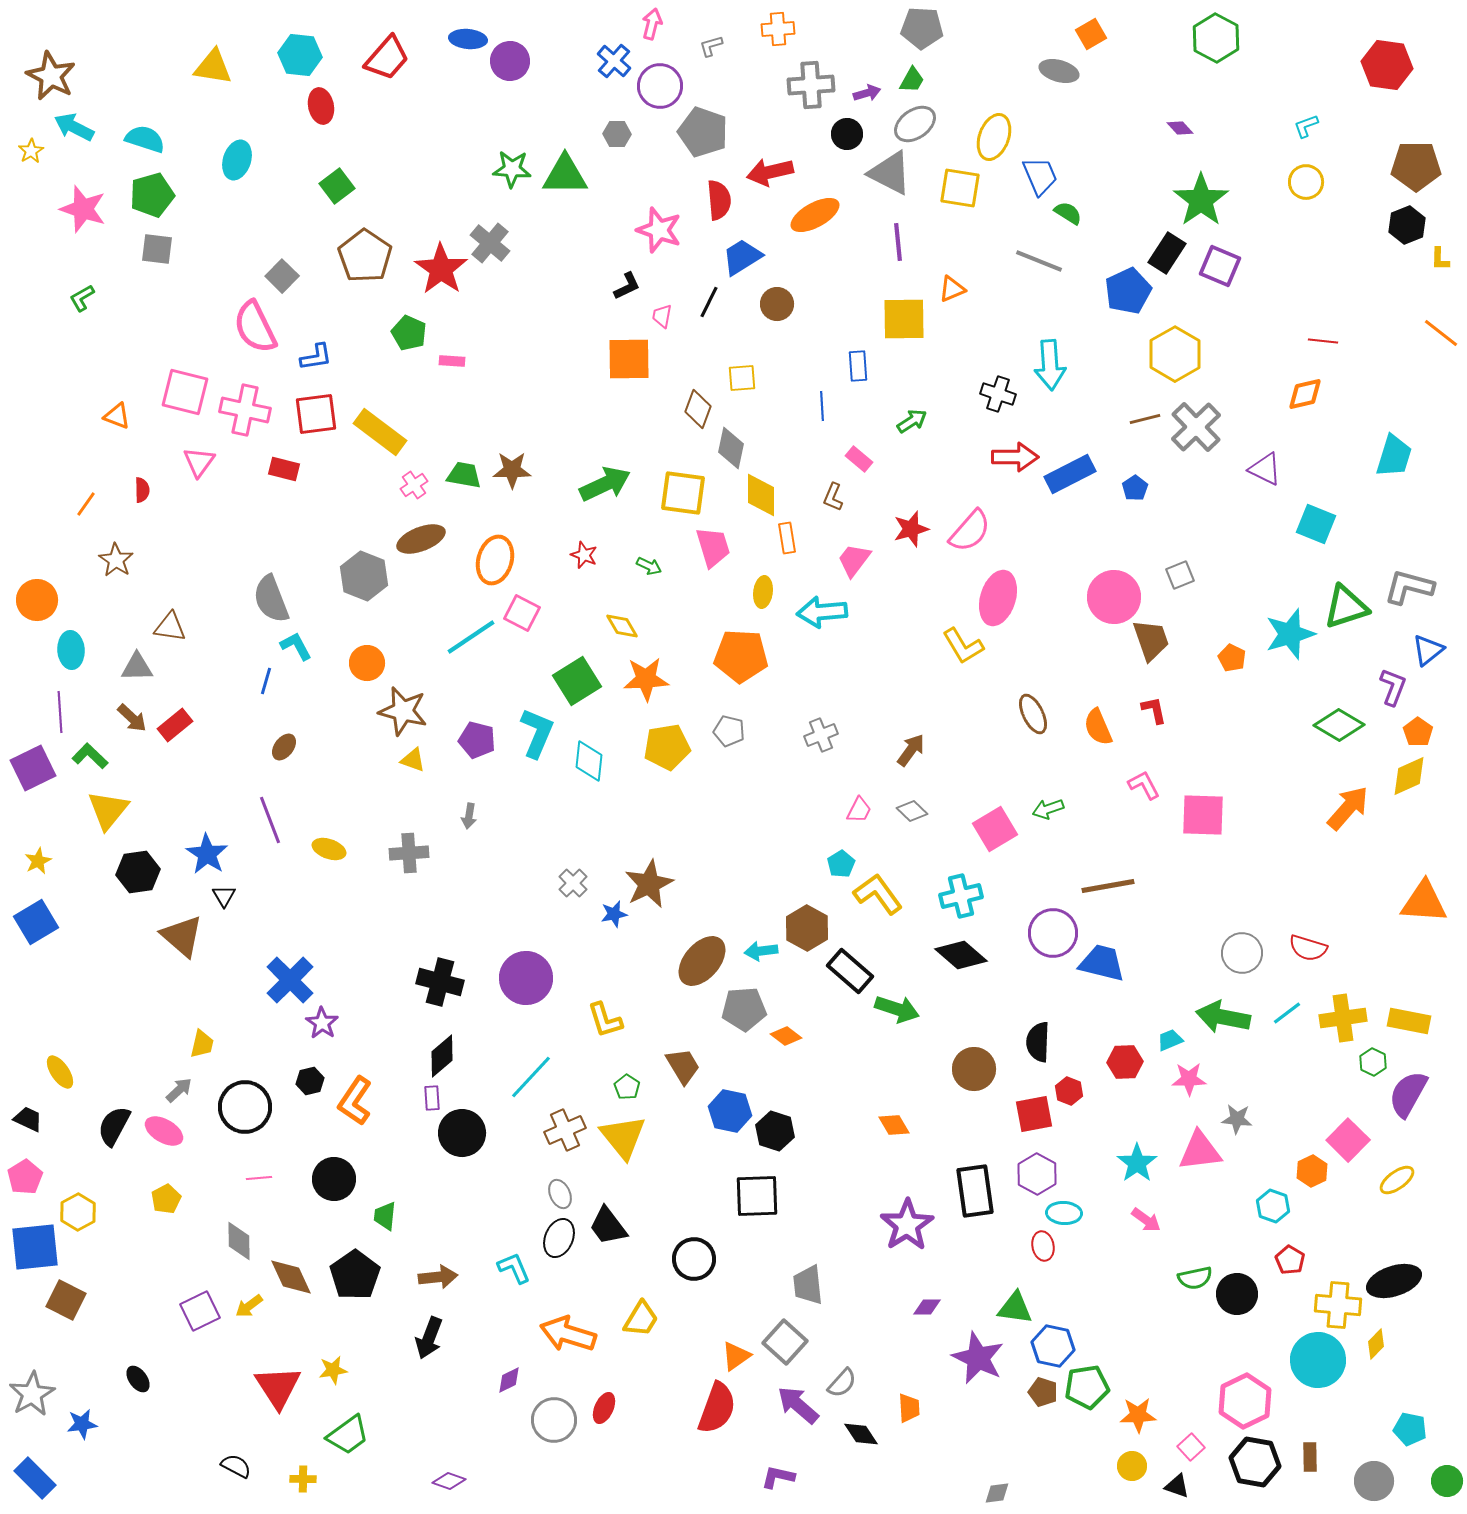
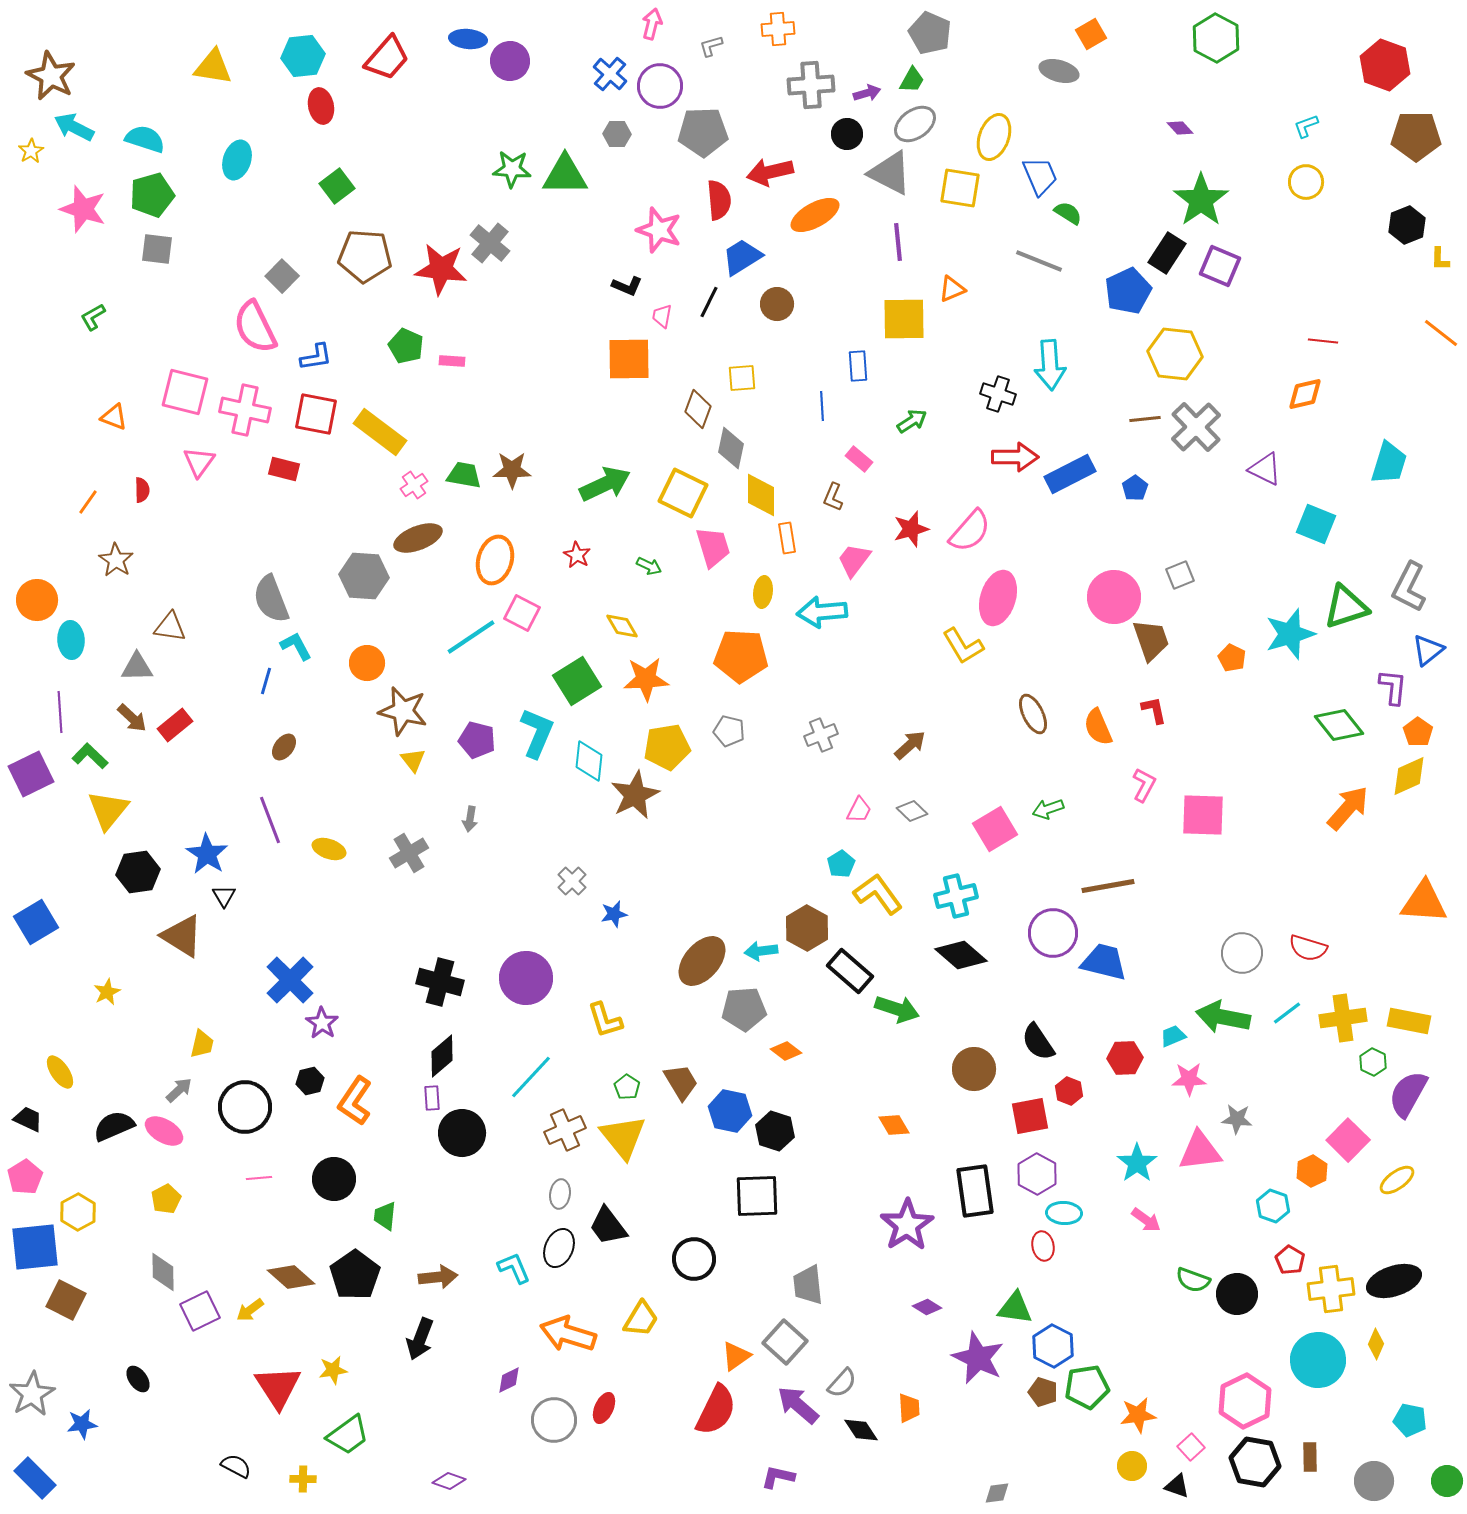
gray pentagon at (922, 28): moved 8 px right, 5 px down; rotated 21 degrees clockwise
cyan hexagon at (300, 55): moved 3 px right, 1 px down; rotated 12 degrees counterclockwise
blue cross at (614, 61): moved 4 px left, 13 px down
red hexagon at (1387, 65): moved 2 px left; rotated 12 degrees clockwise
gray pentagon at (703, 132): rotated 21 degrees counterclockwise
brown pentagon at (1416, 166): moved 30 px up
brown pentagon at (365, 256): rotated 30 degrees counterclockwise
red star at (441, 269): rotated 28 degrees counterclockwise
black L-shape at (627, 286): rotated 48 degrees clockwise
green L-shape at (82, 298): moved 11 px right, 19 px down
green pentagon at (409, 333): moved 3 px left, 13 px down
yellow hexagon at (1175, 354): rotated 24 degrees counterclockwise
red square at (316, 414): rotated 18 degrees clockwise
orange triangle at (117, 416): moved 3 px left, 1 px down
brown line at (1145, 419): rotated 8 degrees clockwise
cyan trapezoid at (1394, 456): moved 5 px left, 7 px down
yellow square at (683, 493): rotated 18 degrees clockwise
orange line at (86, 504): moved 2 px right, 2 px up
brown ellipse at (421, 539): moved 3 px left, 1 px up
red star at (584, 555): moved 7 px left; rotated 8 degrees clockwise
gray hexagon at (364, 576): rotated 18 degrees counterclockwise
gray L-shape at (1409, 587): rotated 78 degrees counterclockwise
cyan ellipse at (71, 650): moved 10 px up
purple L-shape at (1393, 687): rotated 15 degrees counterclockwise
green diamond at (1339, 725): rotated 21 degrees clockwise
brown arrow at (911, 750): moved 1 px left, 5 px up; rotated 12 degrees clockwise
yellow triangle at (413, 760): rotated 32 degrees clockwise
purple square at (33, 768): moved 2 px left, 6 px down
pink L-shape at (1144, 785): rotated 56 degrees clockwise
gray arrow at (469, 816): moved 1 px right, 3 px down
gray cross at (409, 853): rotated 27 degrees counterclockwise
yellow star at (38, 861): moved 69 px right, 131 px down
gray cross at (573, 883): moved 1 px left, 2 px up
brown star at (649, 884): moved 14 px left, 89 px up
cyan cross at (961, 896): moved 5 px left
brown triangle at (182, 936): rotated 9 degrees counterclockwise
blue trapezoid at (1102, 963): moved 2 px right, 1 px up
orange diamond at (786, 1036): moved 15 px down
cyan trapezoid at (1170, 1040): moved 3 px right, 4 px up
black semicircle at (1038, 1042): rotated 36 degrees counterclockwise
red hexagon at (1125, 1062): moved 4 px up
brown trapezoid at (683, 1066): moved 2 px left, 16 px down
red square at (1034, 1114): moved 4 px left, 2 px down
black semicircle at (114, 1126): rotated 39 degrees clockwise
gray ellipse at (560, 1194): rotated 32 degrees clockwise
black ellipse at (559, 1238): moved 10 px down
gray diamond at (239, 1241): moved 76 px left, 31 px down
brown diamond at (291, 1277): rotated 24 degrees counterclockwise
green semicircle at (1195, 1278): moved 2 px left, 2 px down; rotated 32 degrees clockwise
yellow cross at (1338, 1305): moved 7 px left, 16 px up; rotated 12 degrees counterclockwise
yellow arrow at (249, 1306): moved 1 px right, 4 px down
purple diamond at (927, 1307): rotated 32 degrees clockwise
black arrow at (429, 1338): moved 9 px left, 1 px down
yellow diamond at (1376, 1344): rotated 20 degrees counterclockwise
blue hexagon at (1053, 1346): rotated 15 degrees clockwise
red semicircle at (717, 1408): moved 1 px left, 2 px down; rotated 6 degrees clockwise
orange star at (1138, 1415): rotated 6 degrees counterclockwise
cyan pentagon at (1410, 1429): moved 9 px up
black diamond at (861, 1434): moved 4 px up
